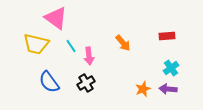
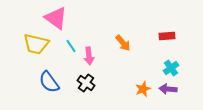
black cross: rotated 24 degrees counterclockwise
